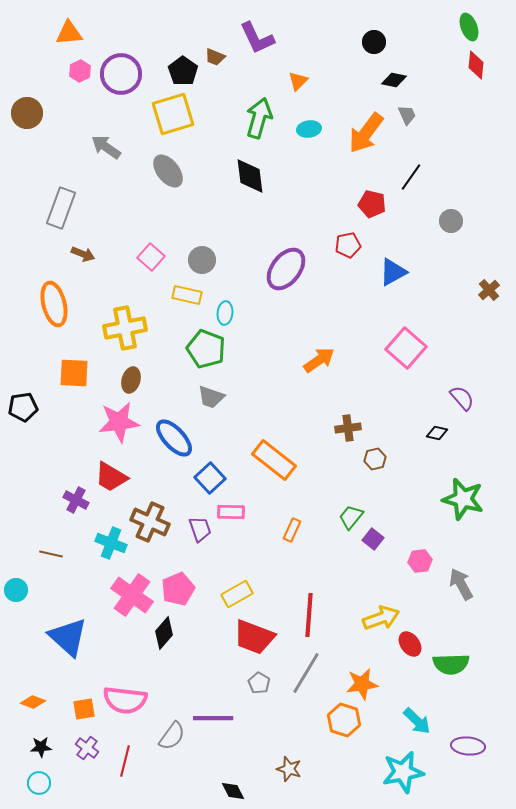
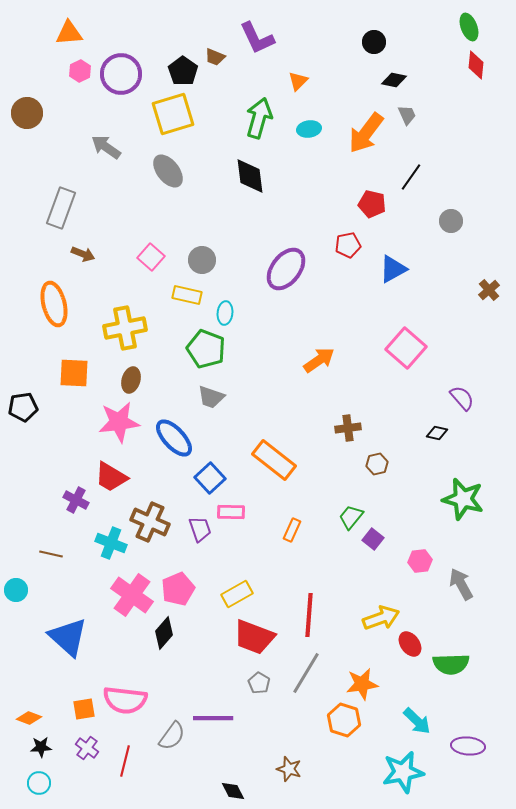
blue triangle at (393, 272): moved 3 px up
brown hexagon at (375, 459): moved 2 px right, 5 px down
orange diamond at (33, 702): moved 4 px left, 16 px down
